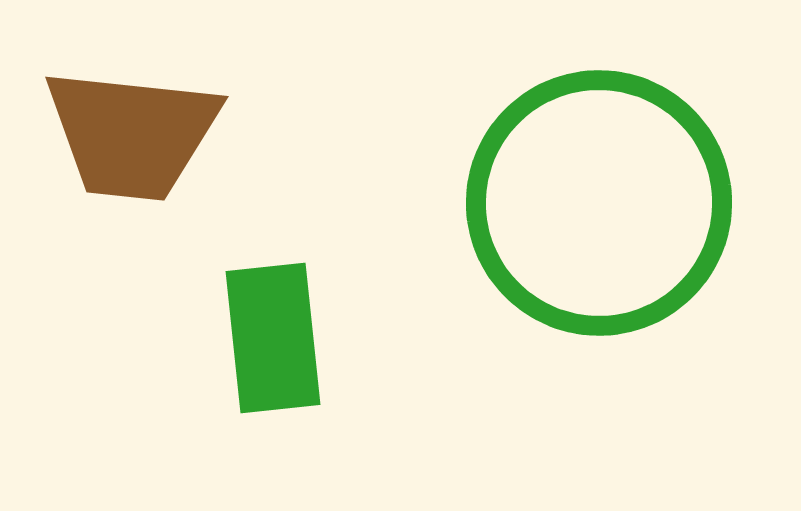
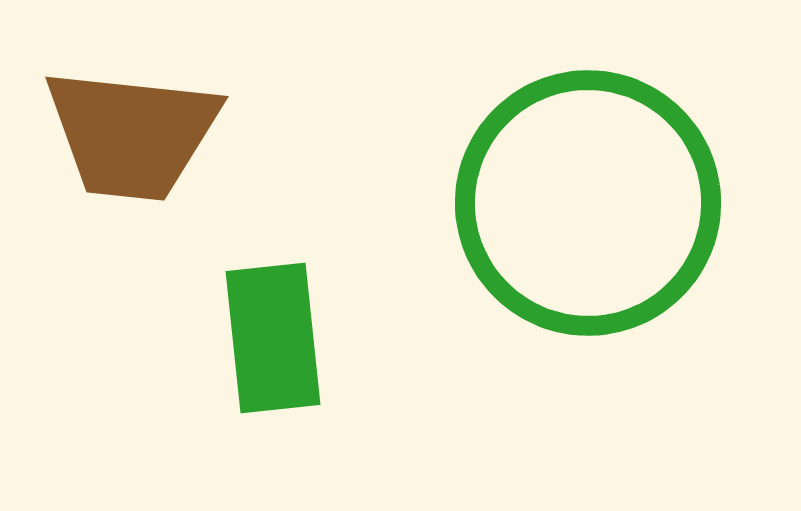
green circle: moved 11 px left
